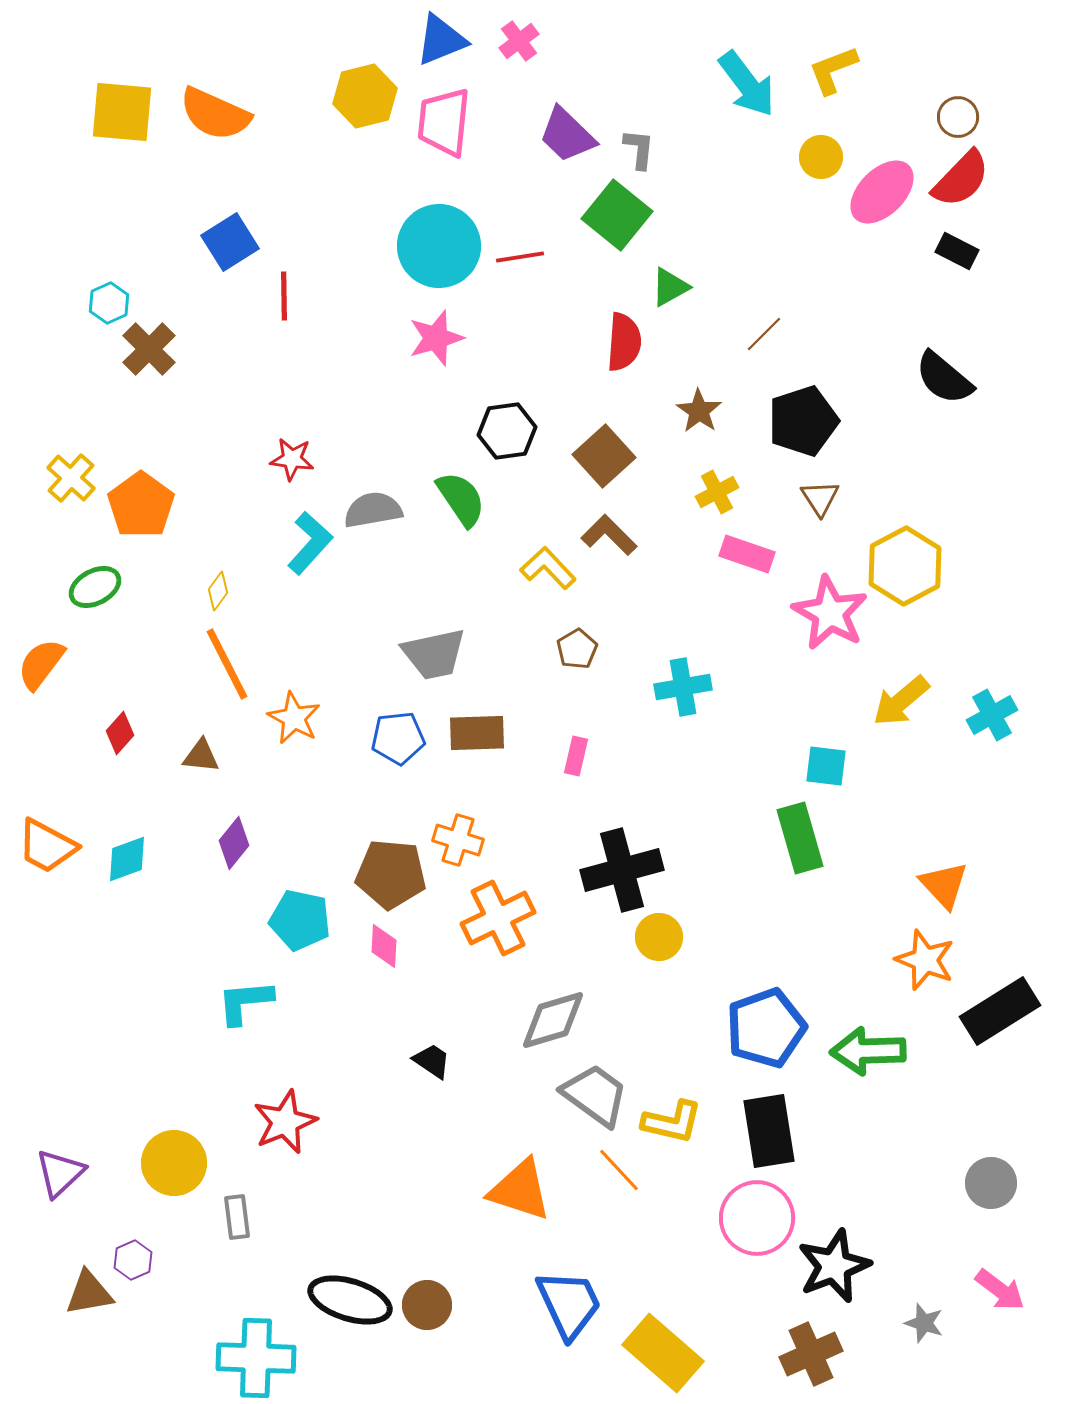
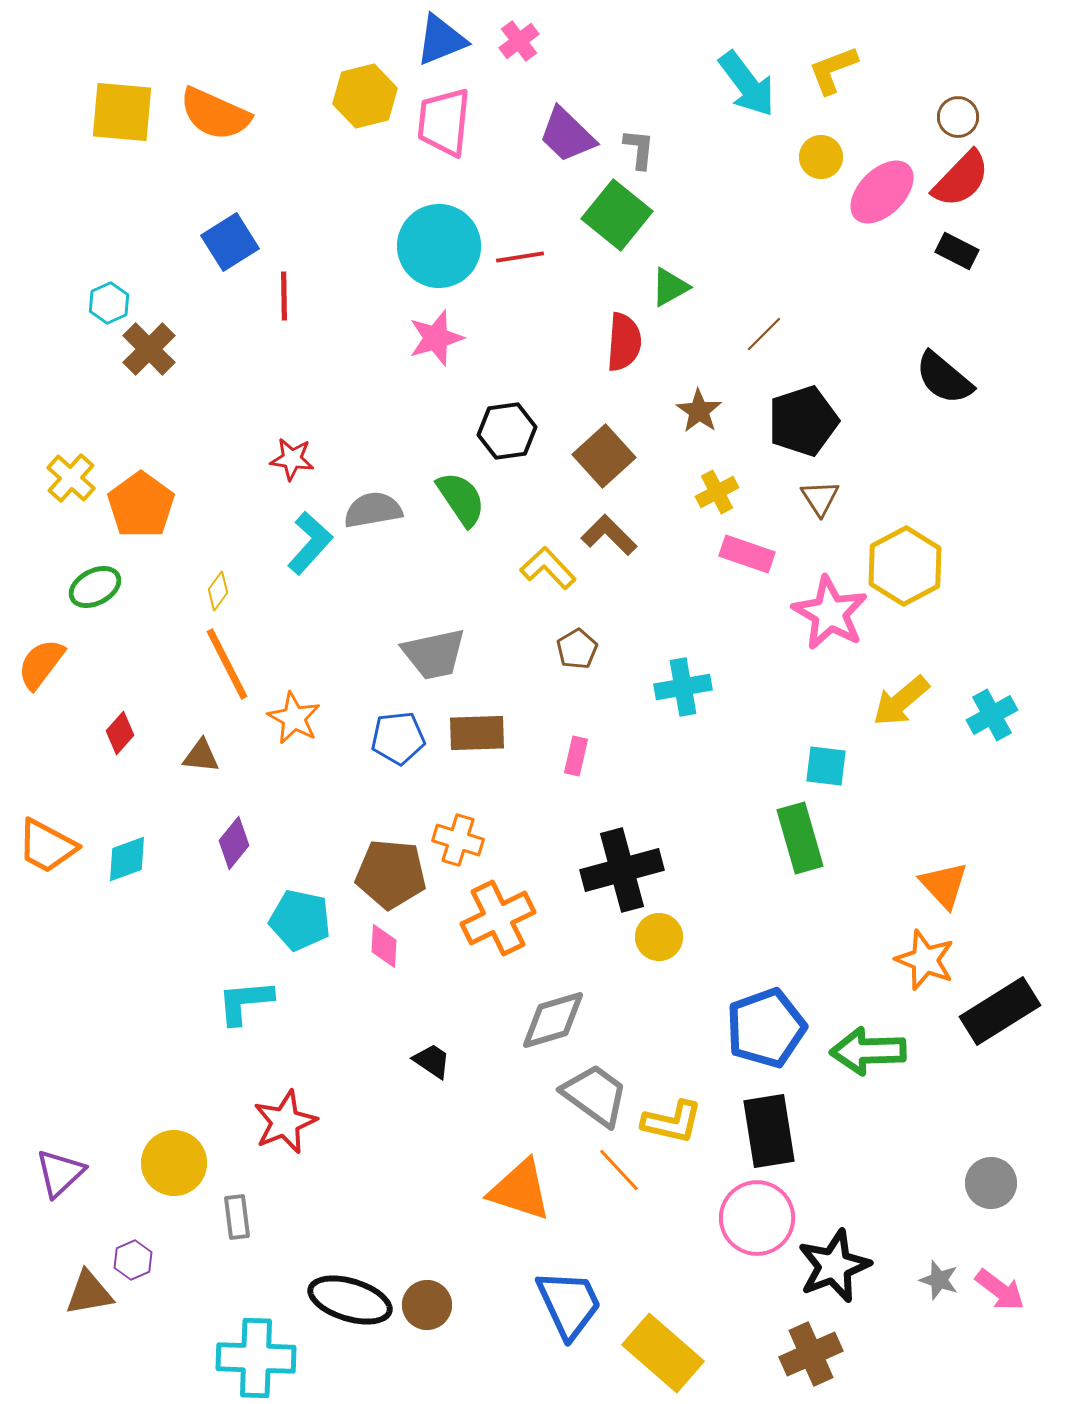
gray star at (924, 1323): moved 15 px right, 43 px up
